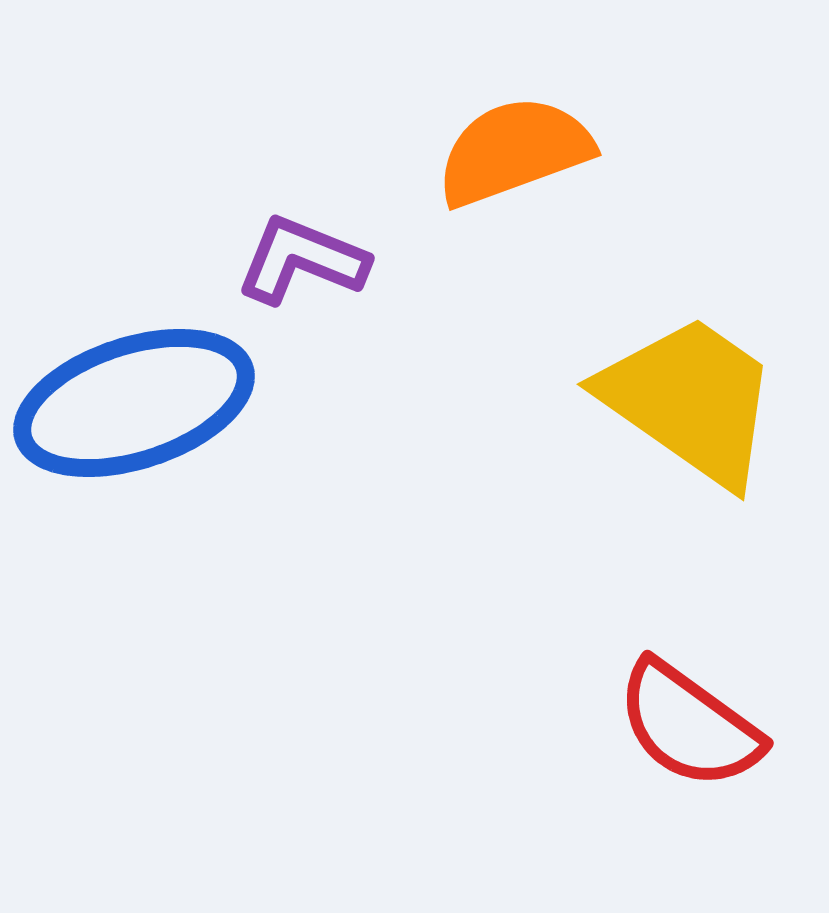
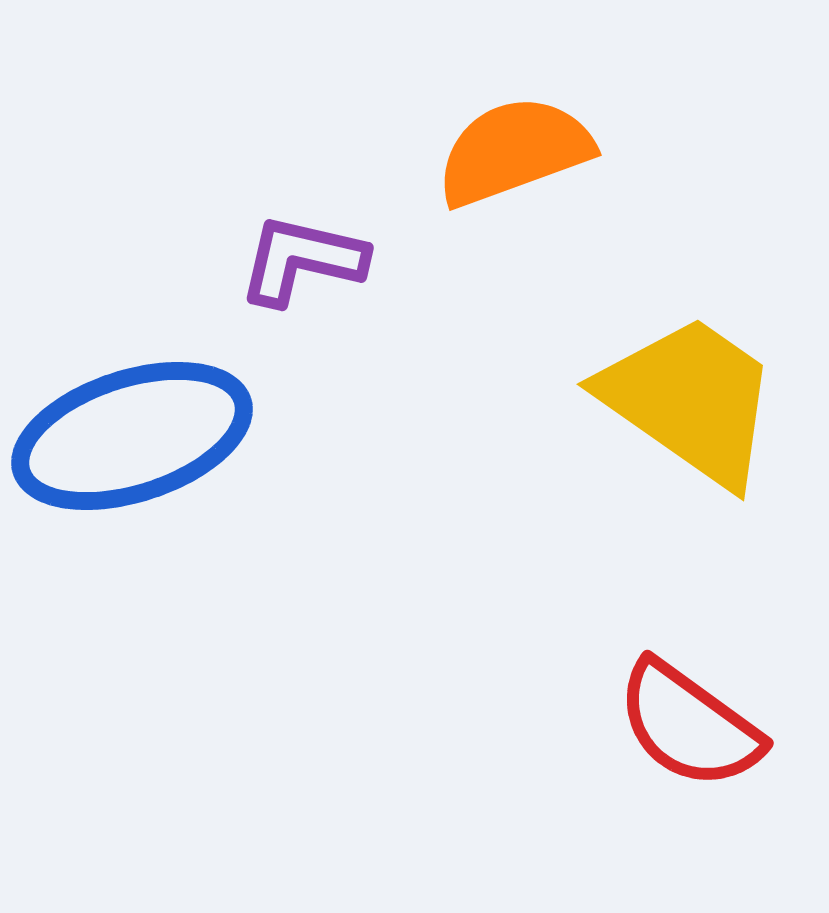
purple L-shape: rotated 9 degrees counterclockwise
blue ellipse: moved 2 px left, 33 px down
